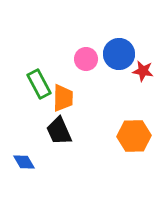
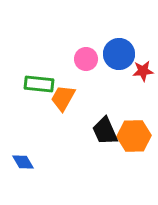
red star: rotated 15 degrees counterclockwise
green rectangle: rotated 56 degrees counterclockwise
orange trapezoid: rotated 152 degrees counterclockwise
black trapezoid: moved 46 px right
blue diamond: moved 1 px left
